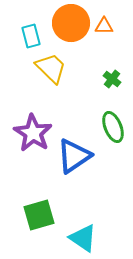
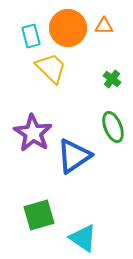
orange circle: moved 3 px left, 5 px down
